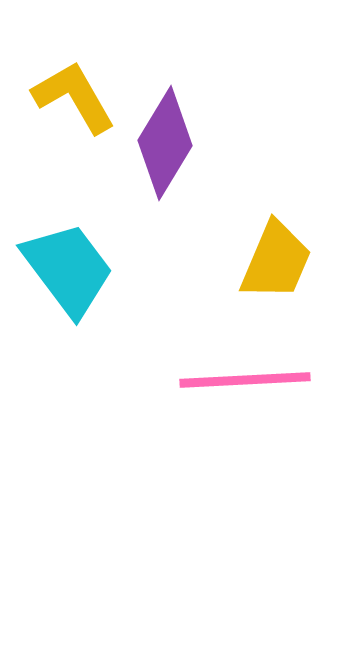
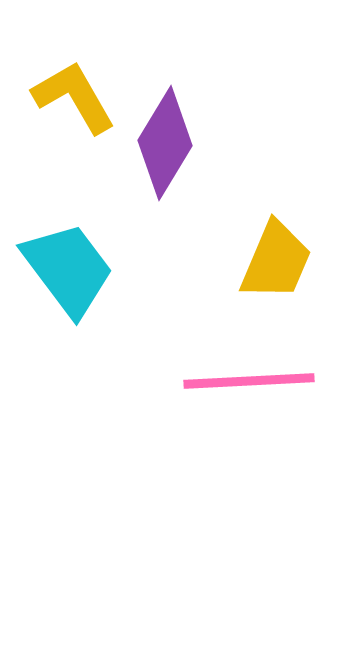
pink line: moved 4 px right, 1 px down
